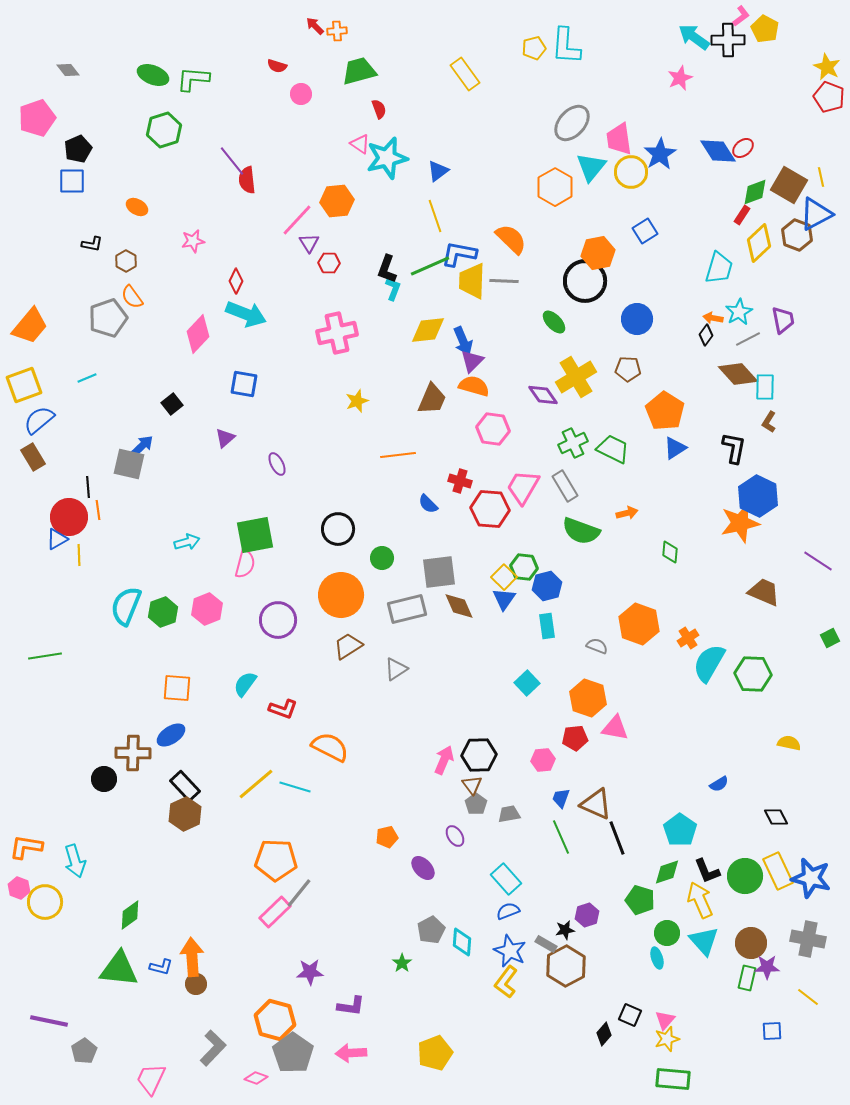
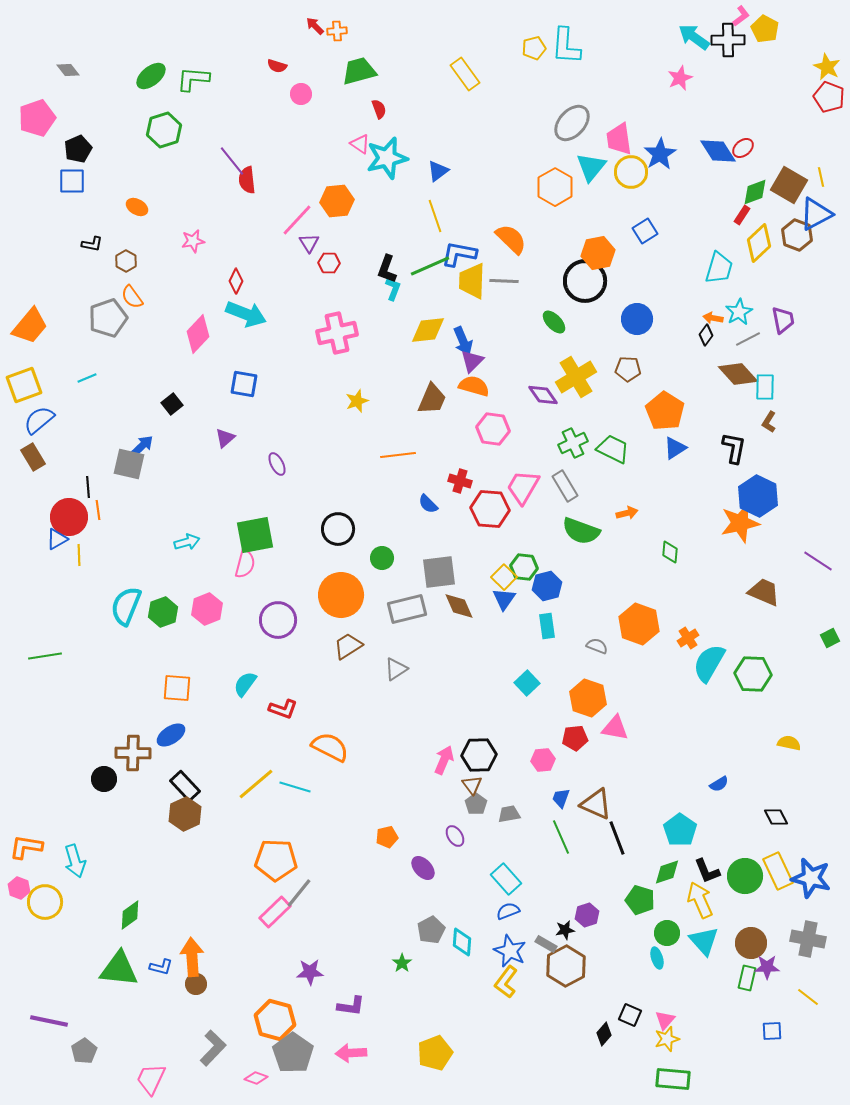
green ellipse at (153, 75): moved 2 px left, 1 px down; rotated 60 degrees counterclockwise
